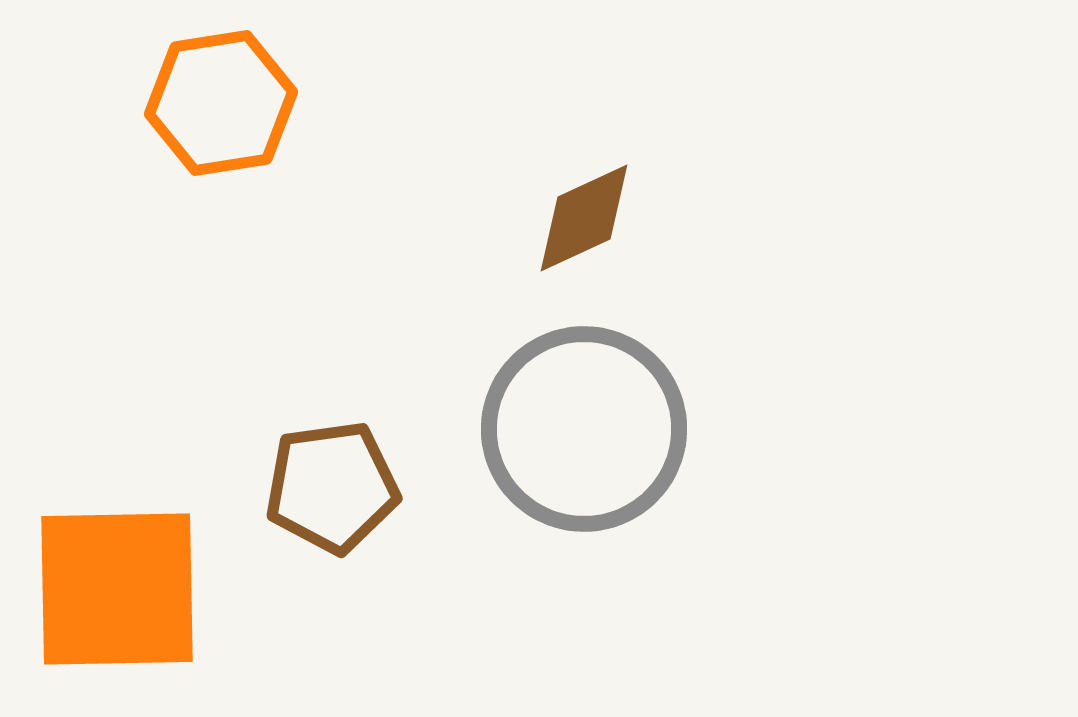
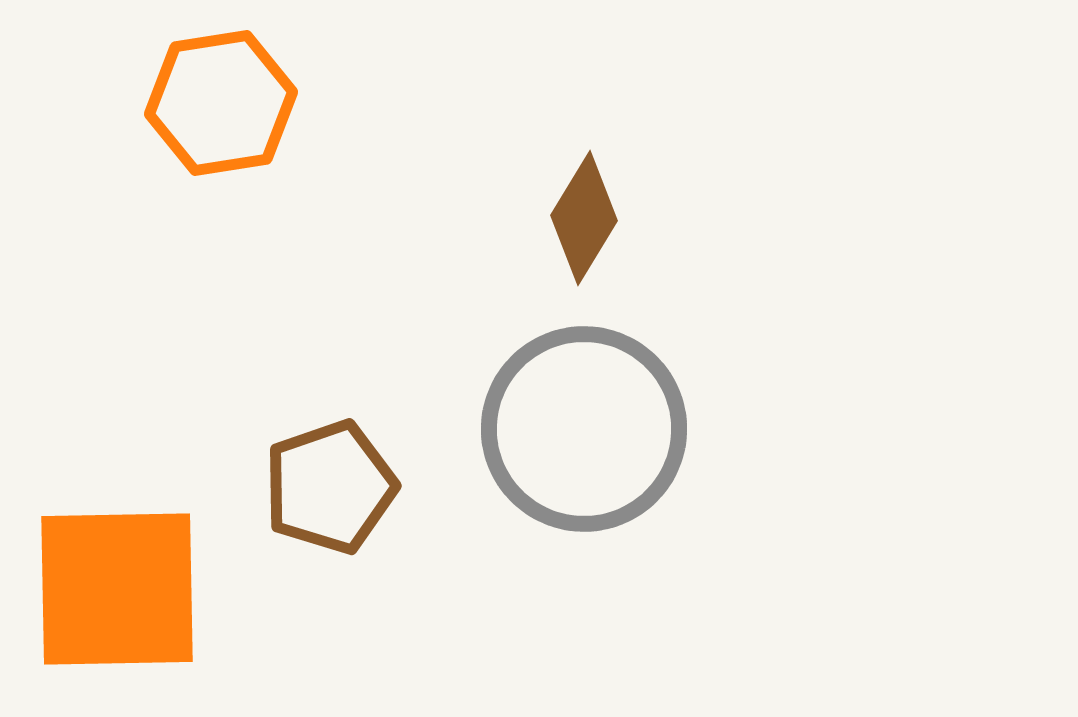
brown diamond: rotated 34 degrees counterclockwise
brown pentagon: moved 2 px left; rotated 11 degrees counterclockwise
